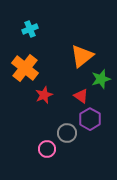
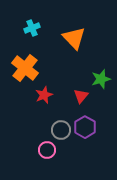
cyan cross: moved 2 px right, 1 px up
orange triangle: moved 8 px left, 18 px up; rotated 35 degrees counterclockwise
red triangle: rotated 35 degrees clockwise
purple hexagon: moved 5 px left, 8 px down
gray circle: moved 6 px left, 3 px up
pink circle: moved 1 px down
